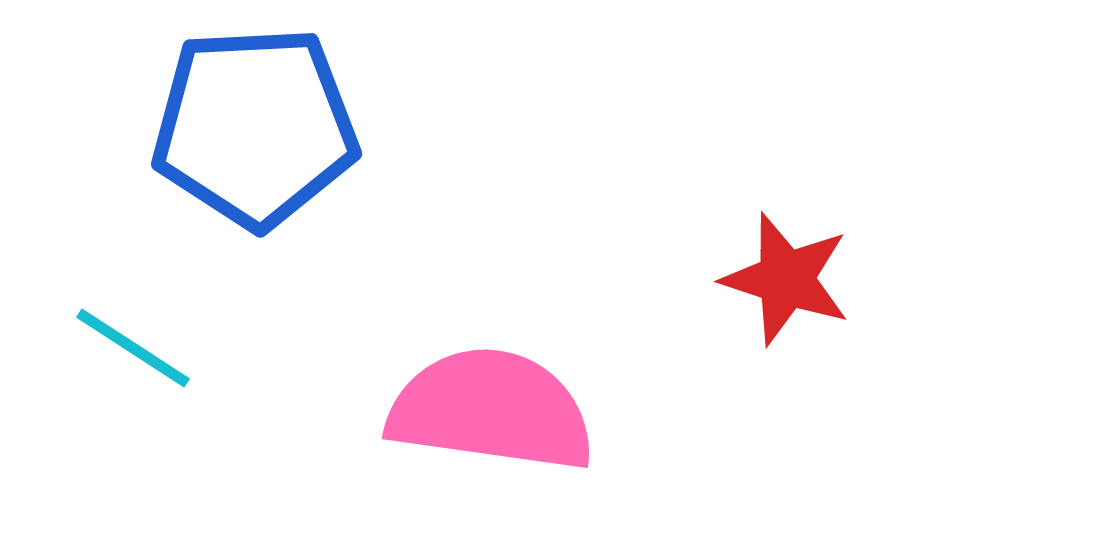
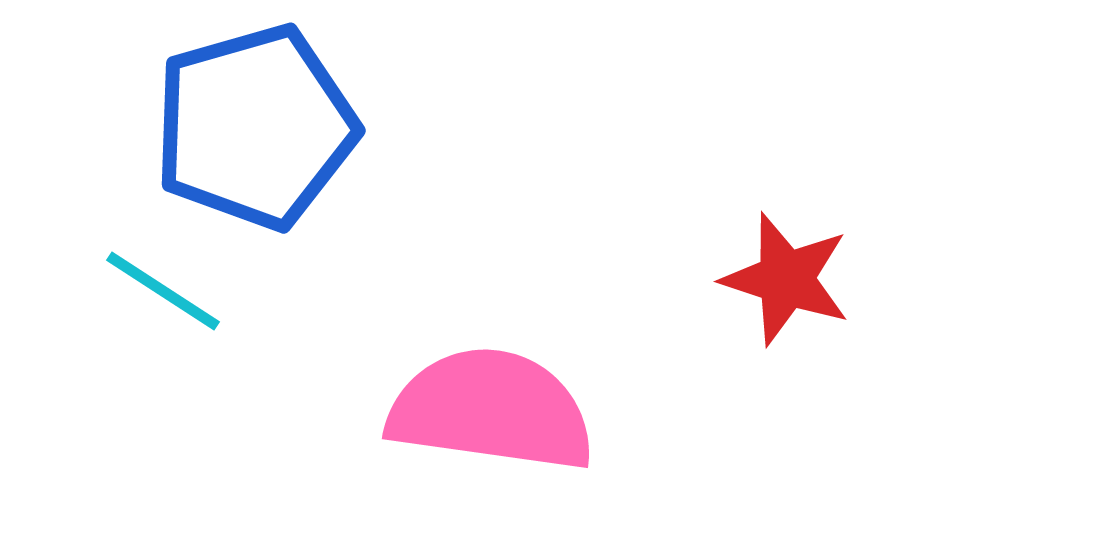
blue pentagon: rotated 13 degrees counterclockwise
cyan line: moved 30 px right, 57 px up
